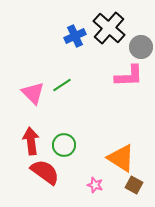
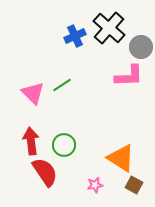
red semicircle: rotated 20 degrees clockwise
pink star: rotated 28 degrees counterclockwise
